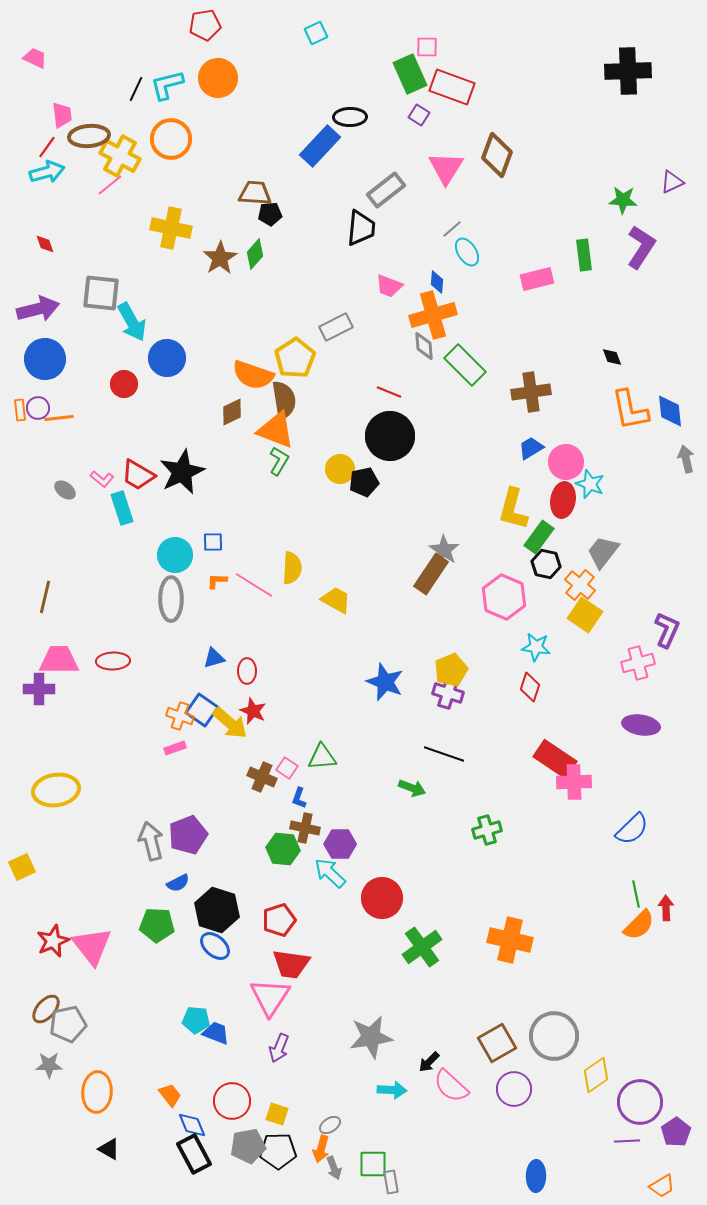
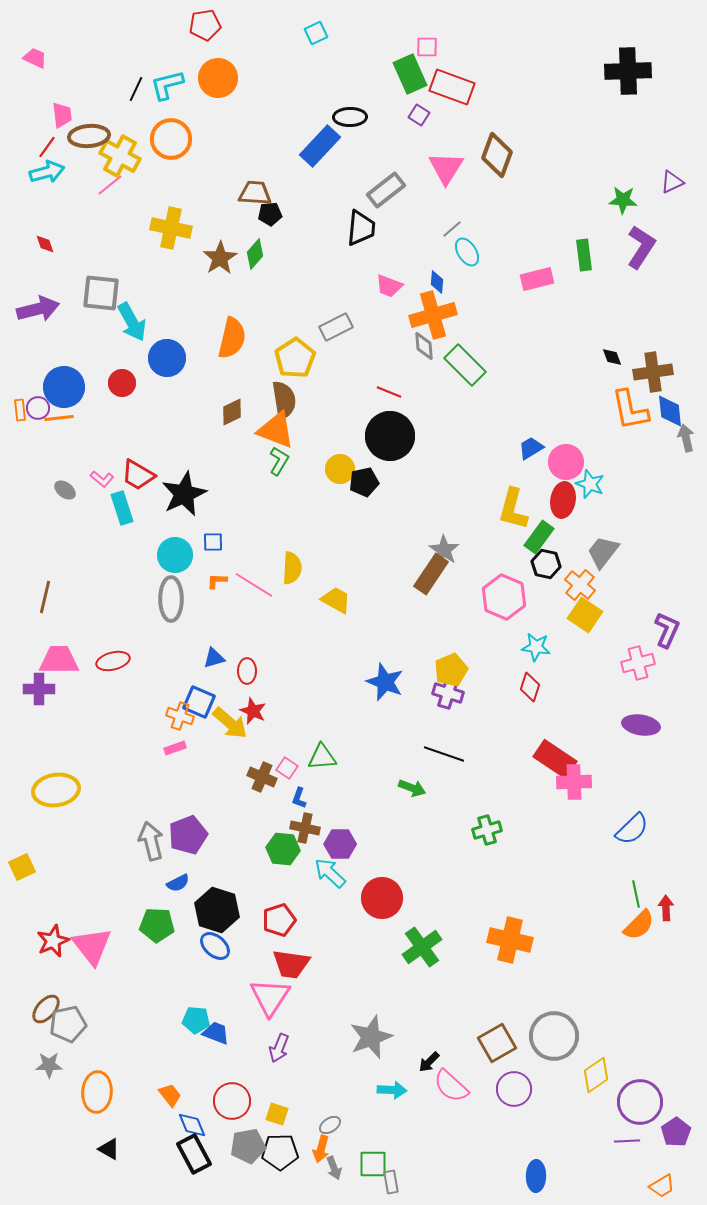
blue circle at (45, 359): moved 19 px right, 28 px down
orange semicircle at (253, 375): moved 21 px left, 37 px up; rotated 96 degrees counterclockwise
red circle at (124, 384): moved 2 px left, 1 px up
brown cross at (531, 392): moved 122 px right, 20 px up
gray arrow at (686, 459): moved 21 px up
black star at (182, 472): moved 2 px right, 22 px down
red ellipse at (113, 661): rotated 12 degrees counterclockwise
blue square at (202, 710): moved 3 px left, 8 px up; rotated 12 degrees counterclockwise
gray star at (371, 1037): rotated 12 degrees counterclockwise
black pentagon at (278, 1151): moved 2 px right, 1 px down
